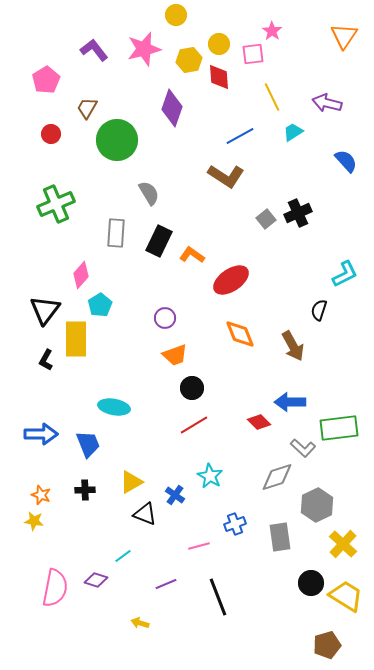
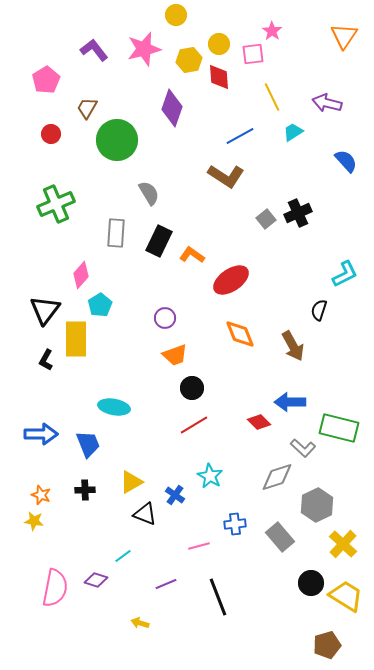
green rectangle at (339, 428): rotated 21 degrees clockwise
blue cross at (235, 524): rotated 15 degrees clockwise
gray rectangle at (280, 537): rotated 32 degrees counterclockwise
